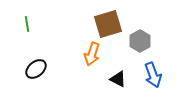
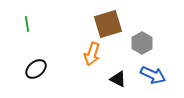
gray hexagon: moved 2 px right, 2 px down
blue arrow: rotated 45 degrees counterclockwise
